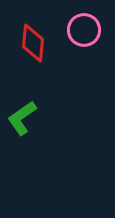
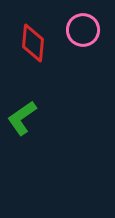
pink circle: moved 1 px left
